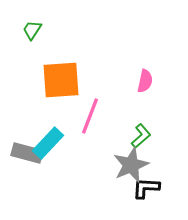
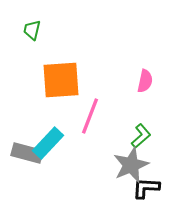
green trapezoid: rotated 20 degrees counterclockwise
